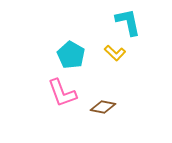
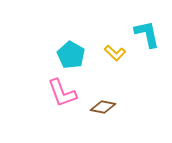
cyan L-shape: moved 19 px right, 12 px down
